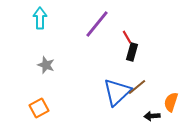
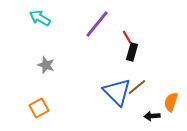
cyan arrow: rotated 60 degrees counterclockwise
blue triangle: rotated 32 degrees counterclockwise
